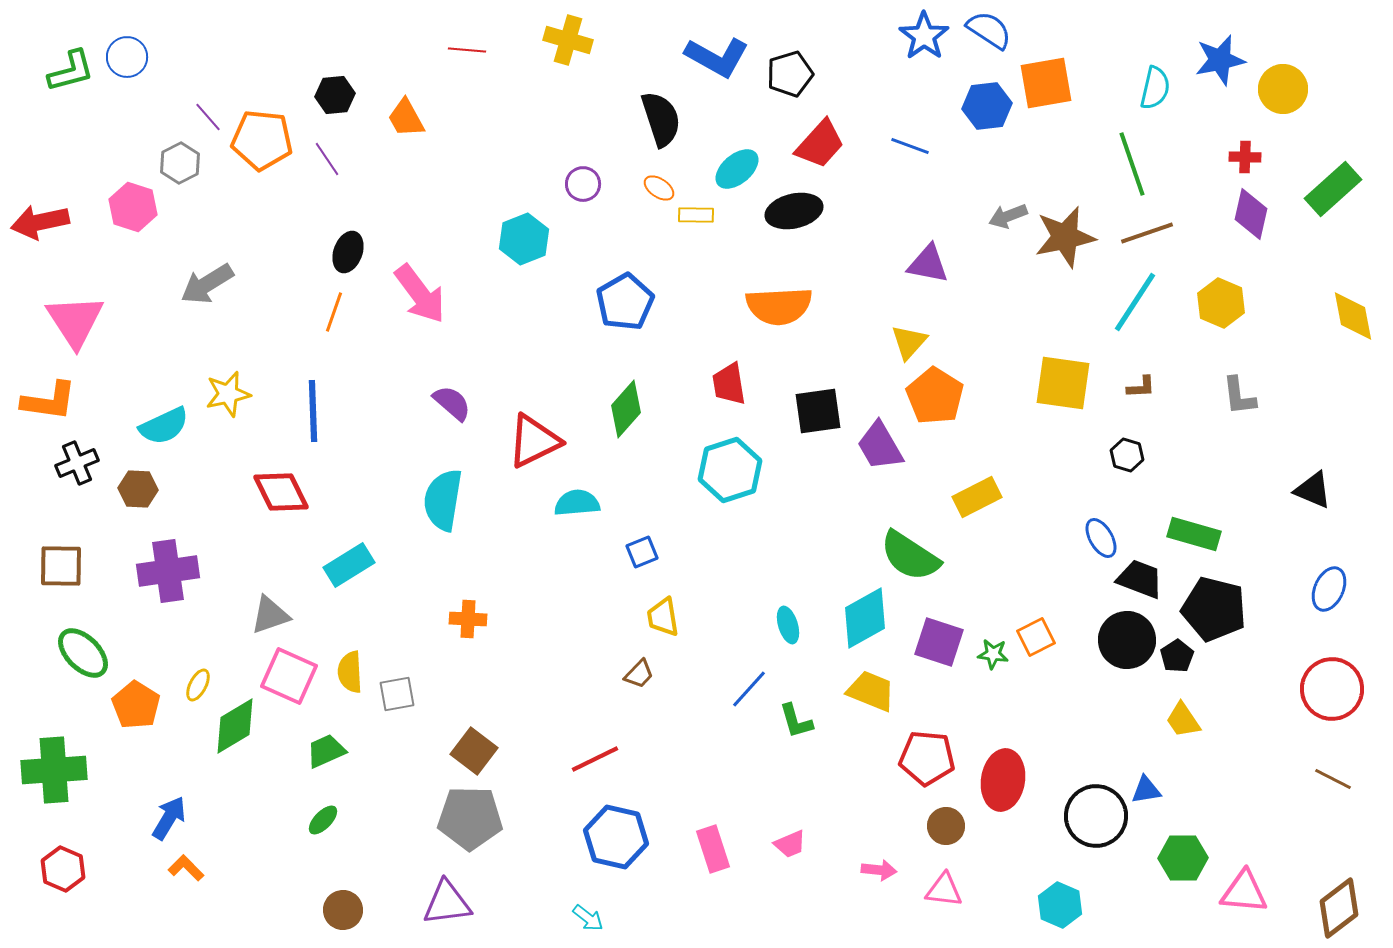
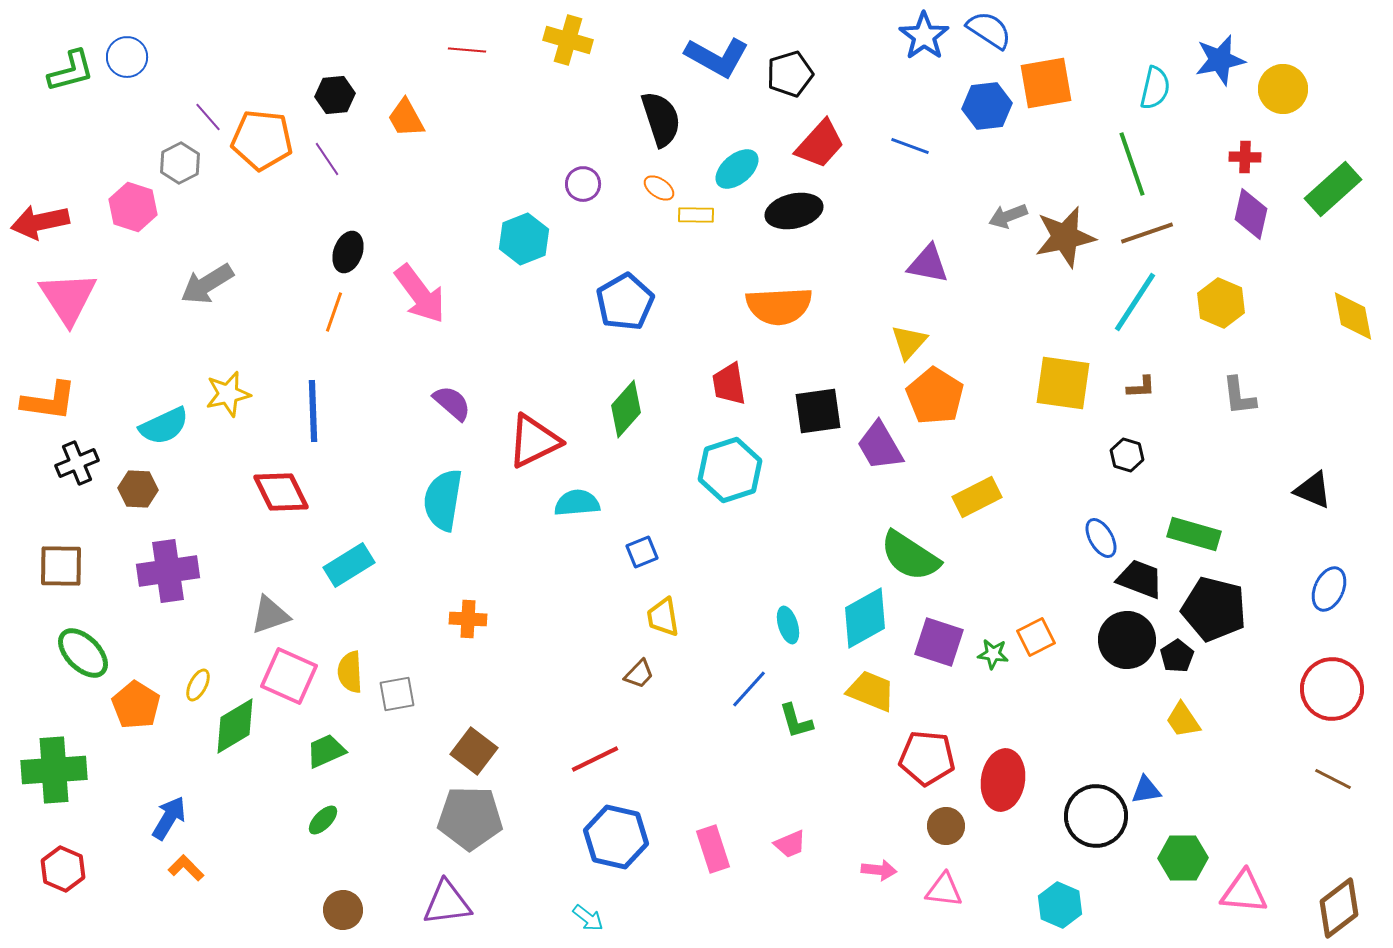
pink triangle at (75, 321): moved 7 px left, 23 px up
